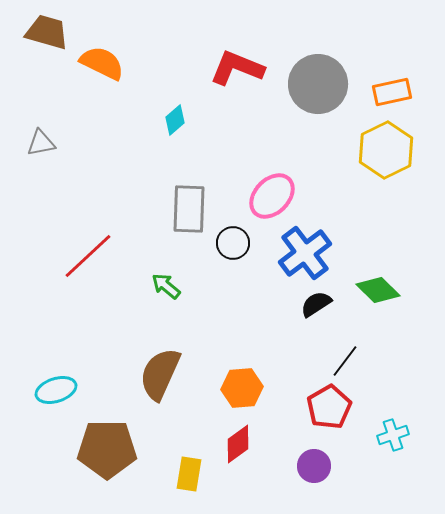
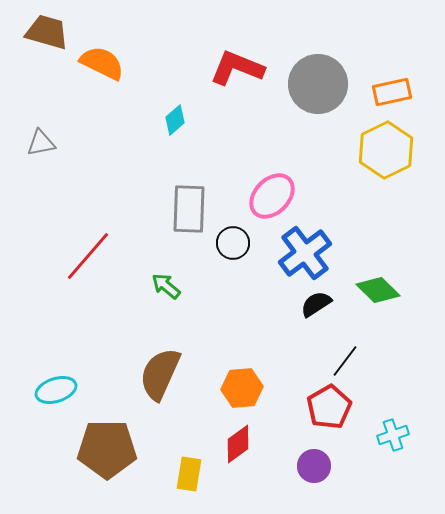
red line: rotated 6 degrees counterclockwise
